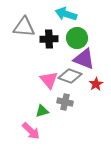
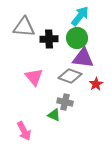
cyan arrow: moved 14 px right, 2 px down; rotated 110 degrees clockwise
purple triangle: moved 1 px left, 1 px up; rotated 15 degrees counterclockwise
pink triangle: moved 15 px left, 3 px up
green triangle: moved 12 px right, 4 px down; rotated 40 degrees clockwise
pink arrow: moved 7 px left; rotated 18 degrees clockwise
